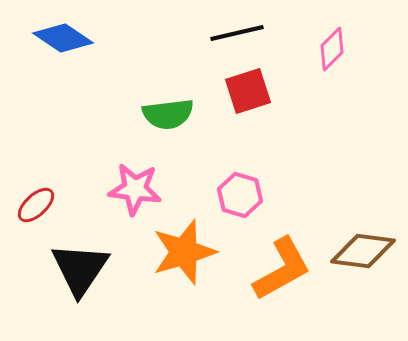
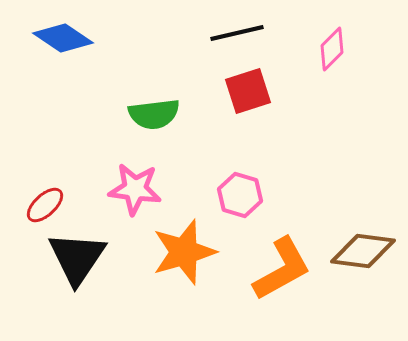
green semicircle: moved 14 px left
red ellipse: moved 9 px right
black triangle: moved 3 px left, 11 px up
